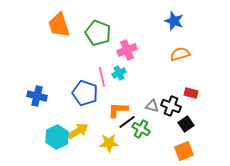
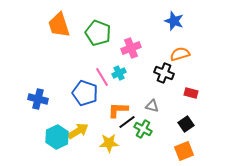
pink cross: moved 4 px right, 2 px up
pink line: rotated 18 degrees counterclockwise
blue cross: moved 1 px right, 3 px down
black cross: moved 7 px left, 33 px up
green cross: moved 2 px right
